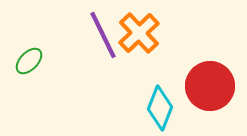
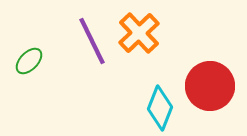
purple line: moved 11 px left, 6 px down
